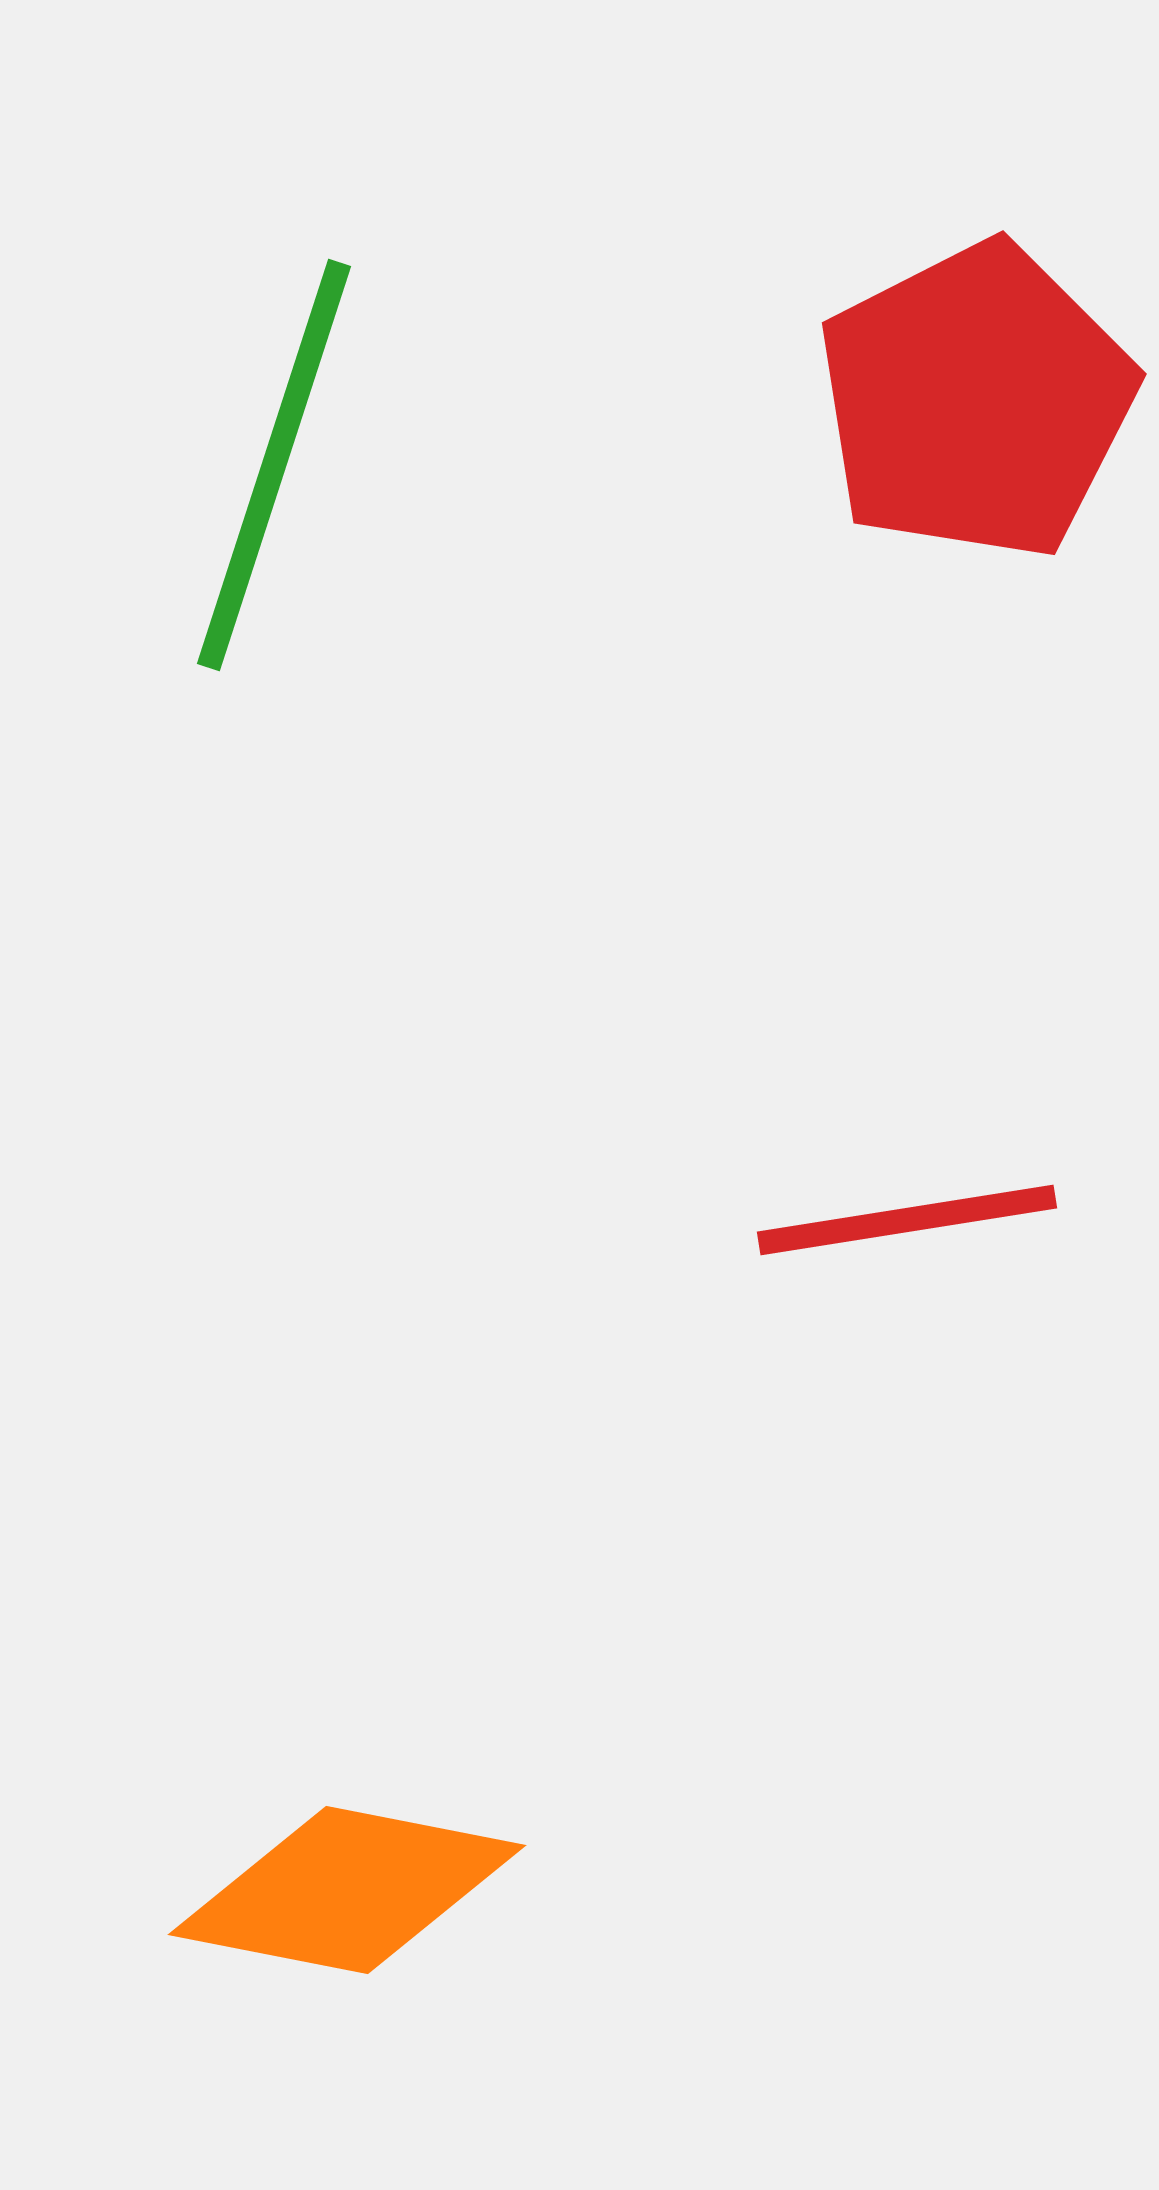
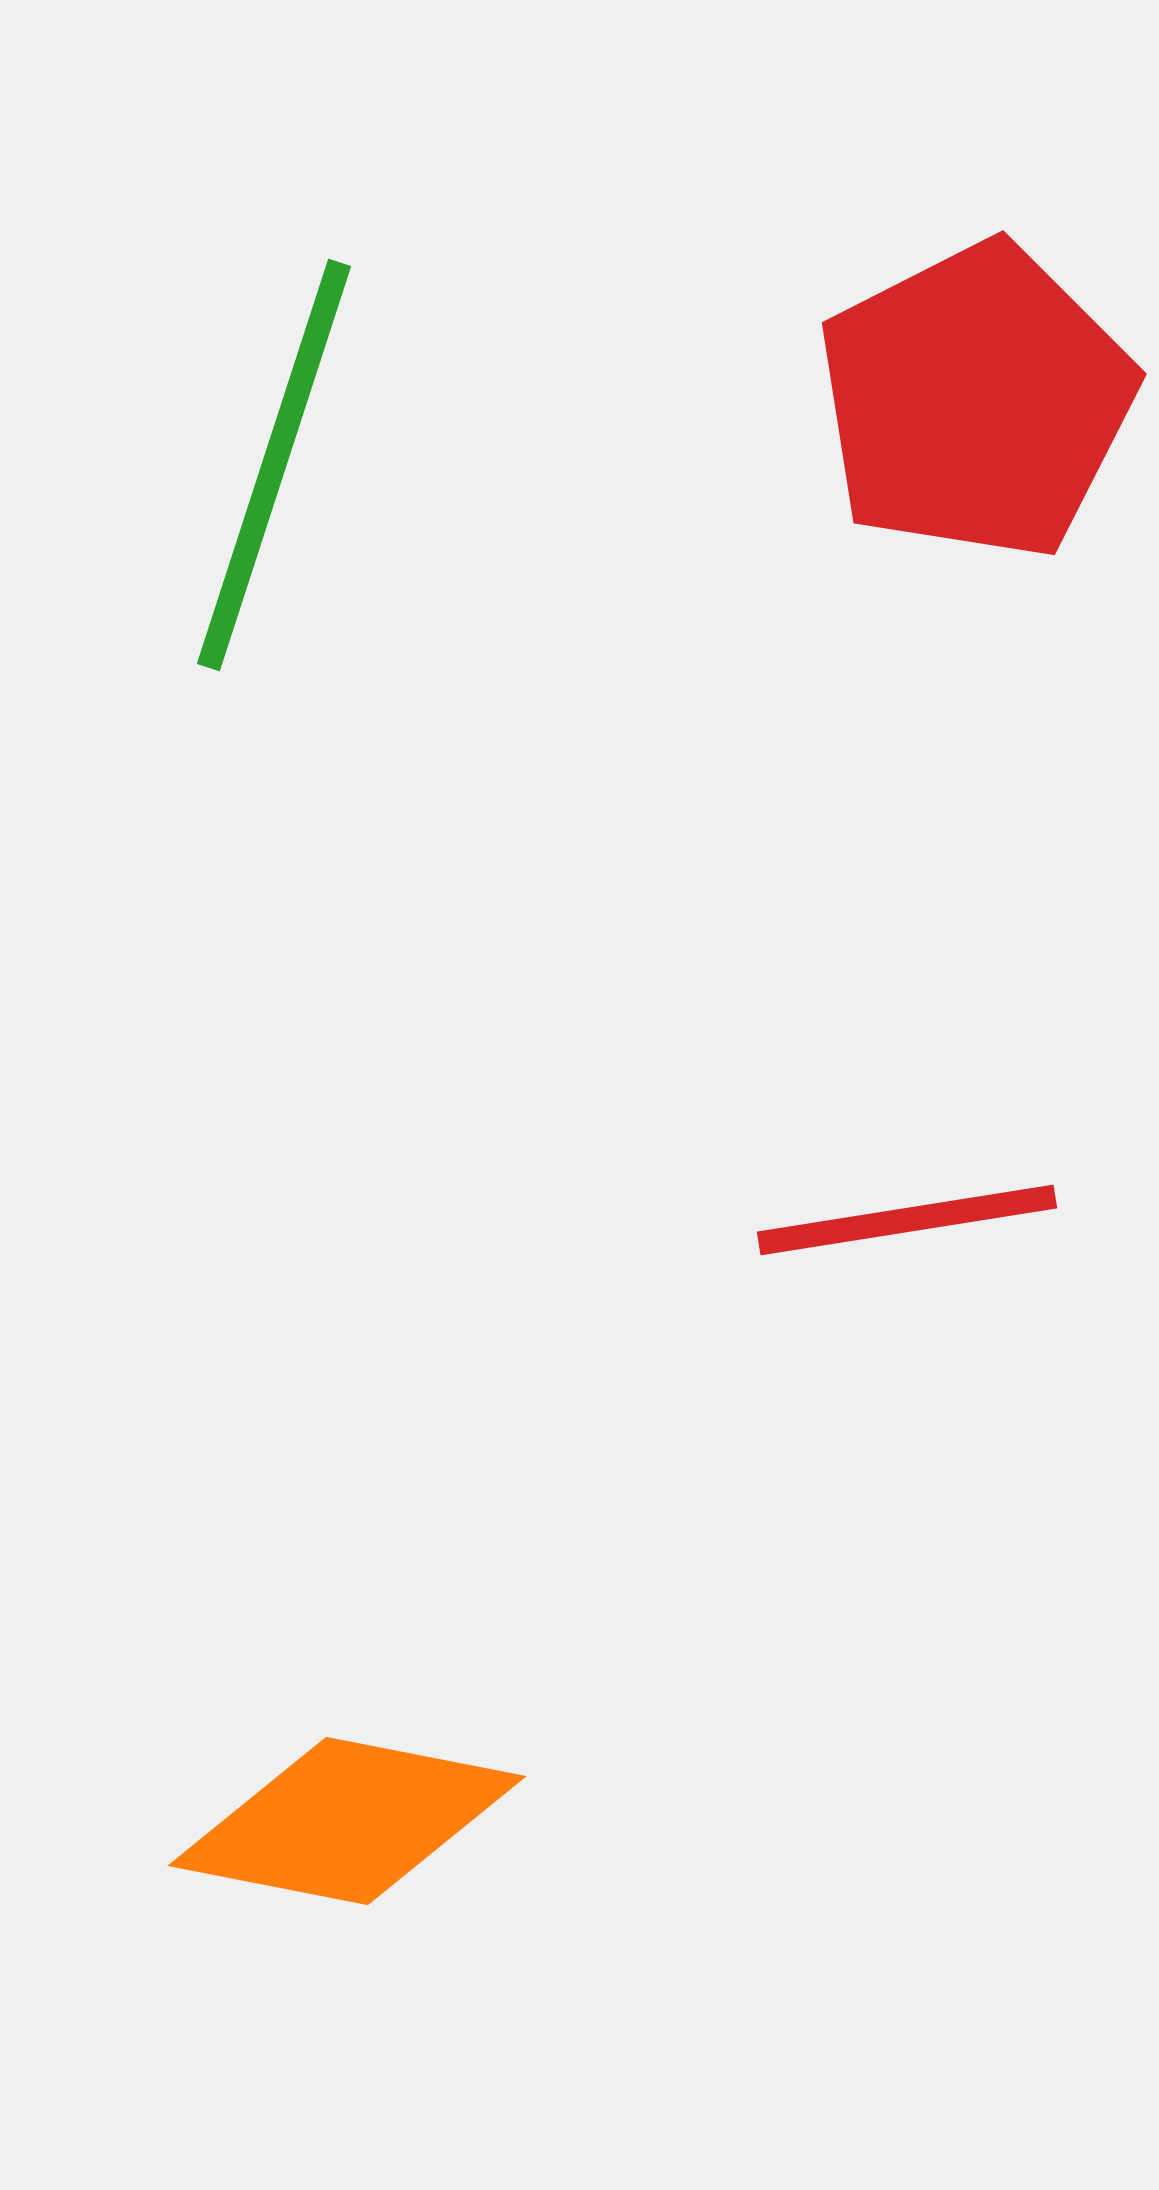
orange diamond: moved 69 px up
